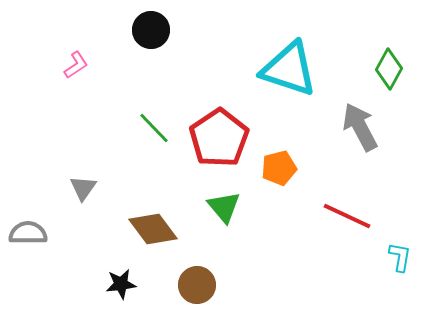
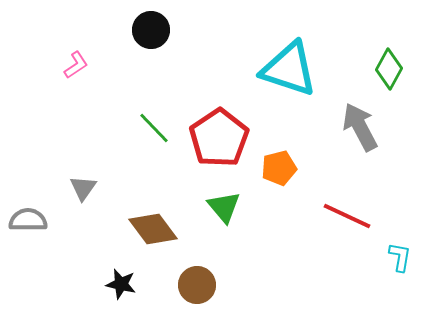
gray semicircle: moved 13 px up
black star: rotated 20 degrees clockwise
